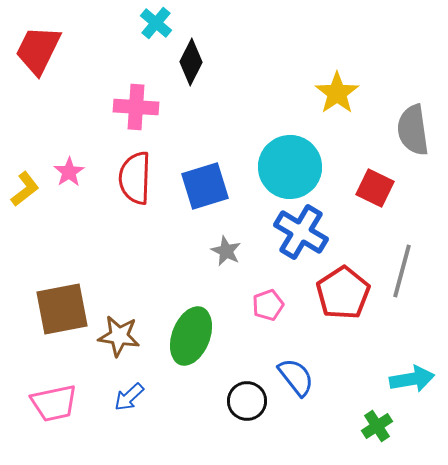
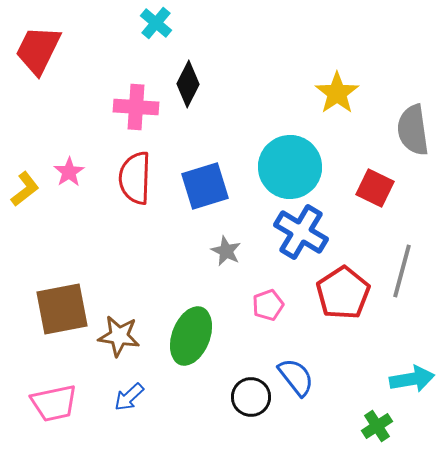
black diamond: moved 3 px left, 22 px down
black circle: moved 4 px right, 4 px up
